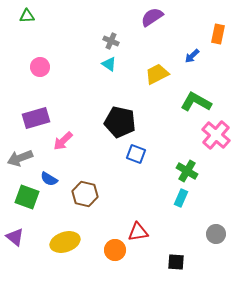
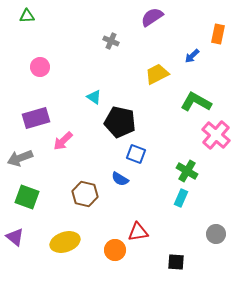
cyan triangle: moved 15 px left, 33 px down
blue semicircle: moved 71 px right
